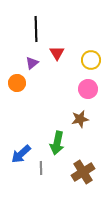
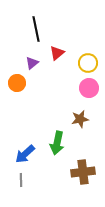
black line: rotated 10 degrees counterclockwise
red triangle: rotated 21 degrees clockwise
yellow circle: moved 3 px left, 3 px down
pink circle: moved 1 px right, 1 px up
blue arrow: moved 4 px right
gray line: moved 20 px left, 12 px down
brown cross: rotated 25 degrees clockwise
